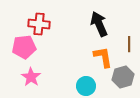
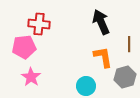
black arrow: moved 2 px right, 2 px up
gray hexagon: moved 2 px right
